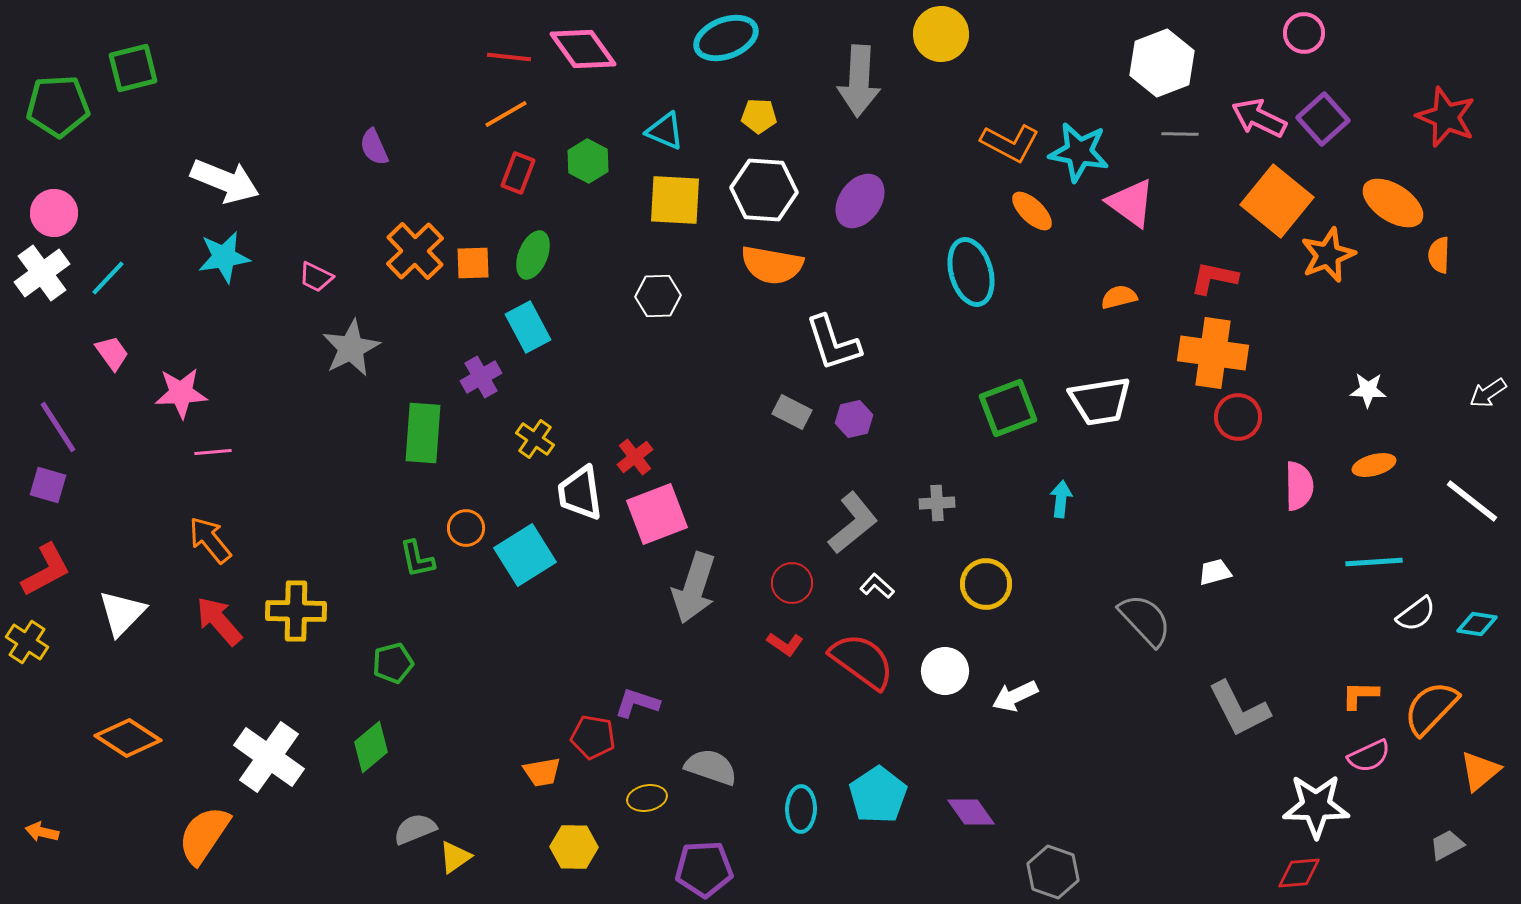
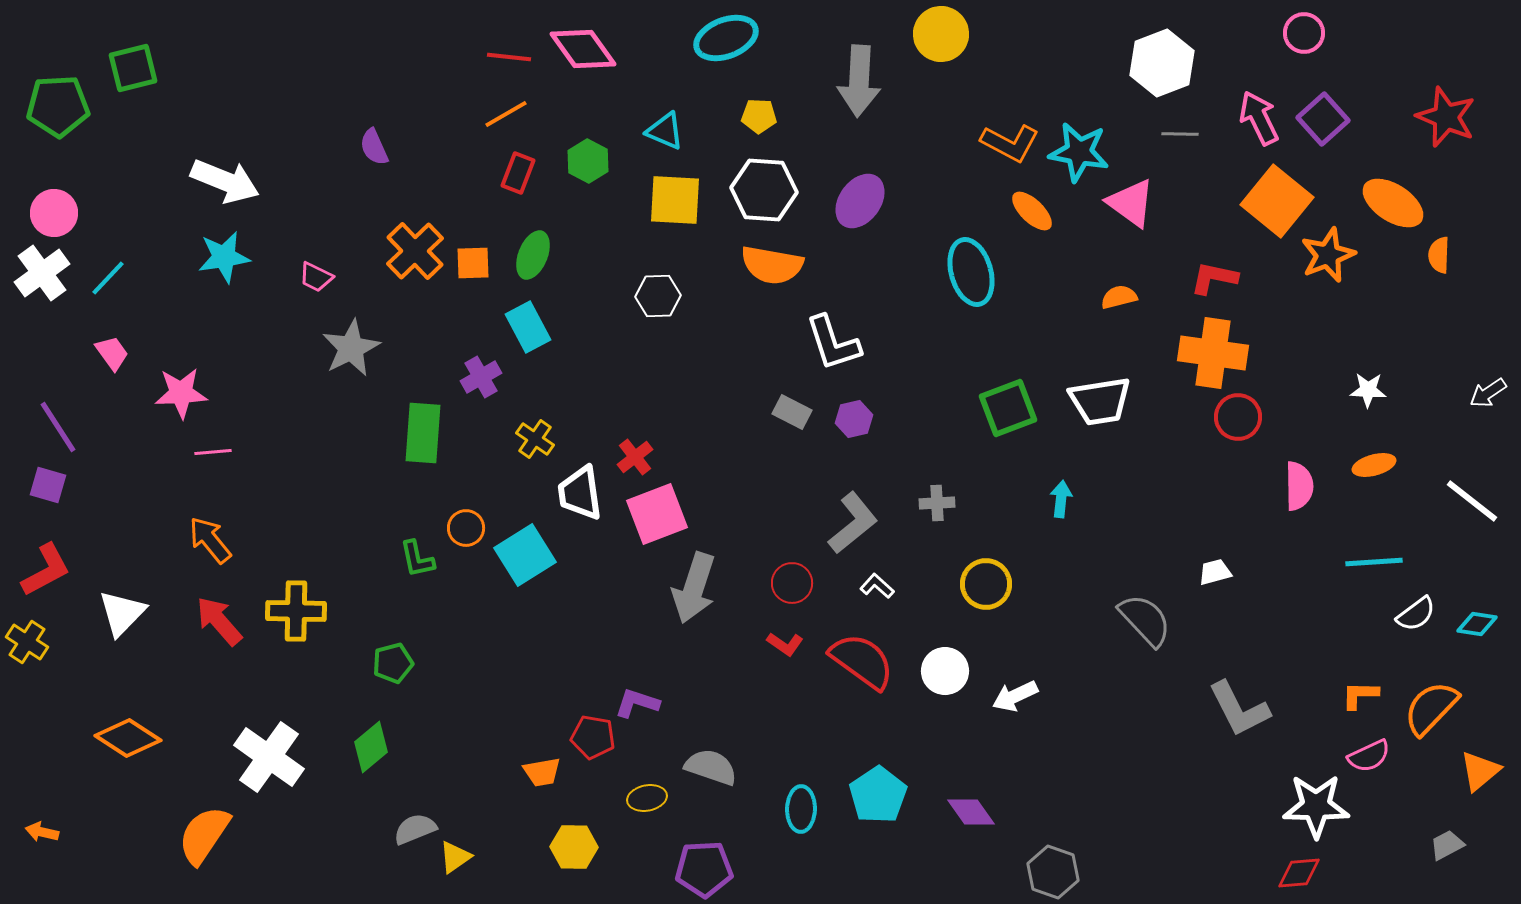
pink arrow at (1259, 118): rotated 38 degrees clockwise
